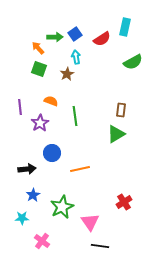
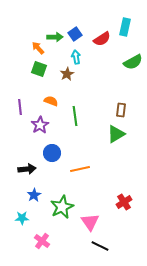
purple star: moved 2 px down
blue star: moved 1 px right
black line: rotated 18 degrees clockwise
